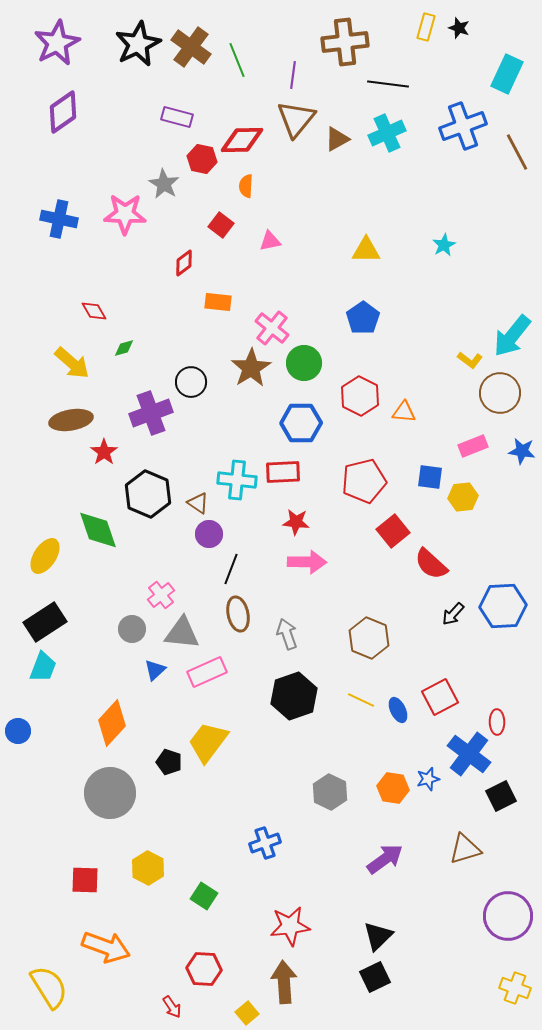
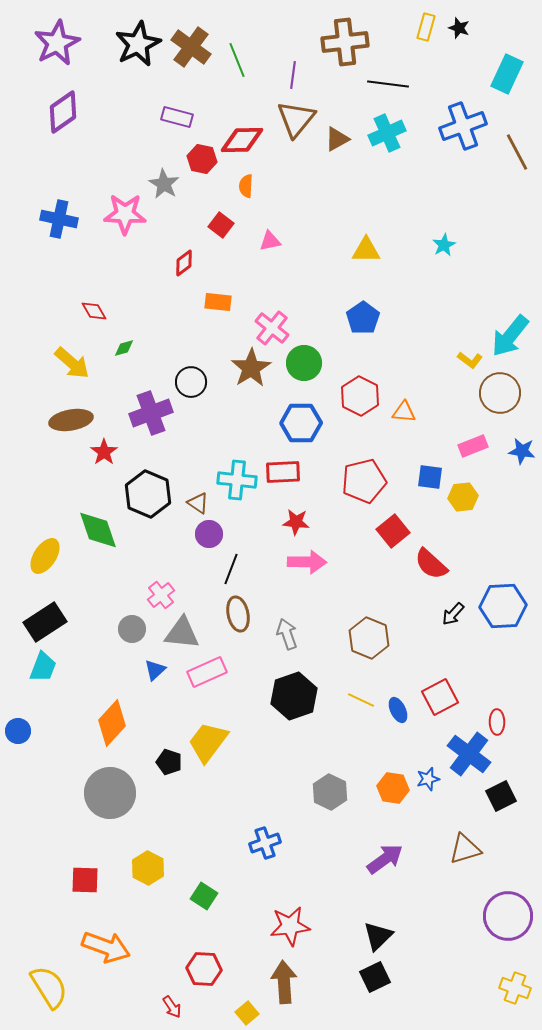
cyan arrow at (512, 336): moved 2 px left
